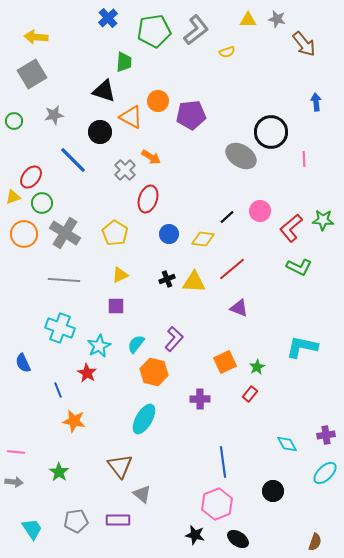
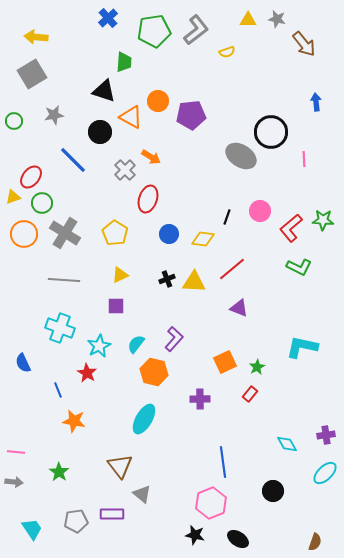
black line at (227, 217): rotated 28 degrees counterclockwise
pink hexagon at (217, 504): moved 6 px left, 1 px up
purple rectangle at (118, 520): moved 6 px left, 6 px up
